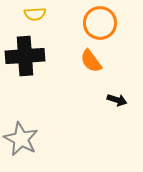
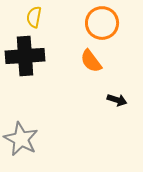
yellow semicircle: moved 1 px left, 3 px down; rotated 105 degrees clockwise
orange circle: moved 2 px right
